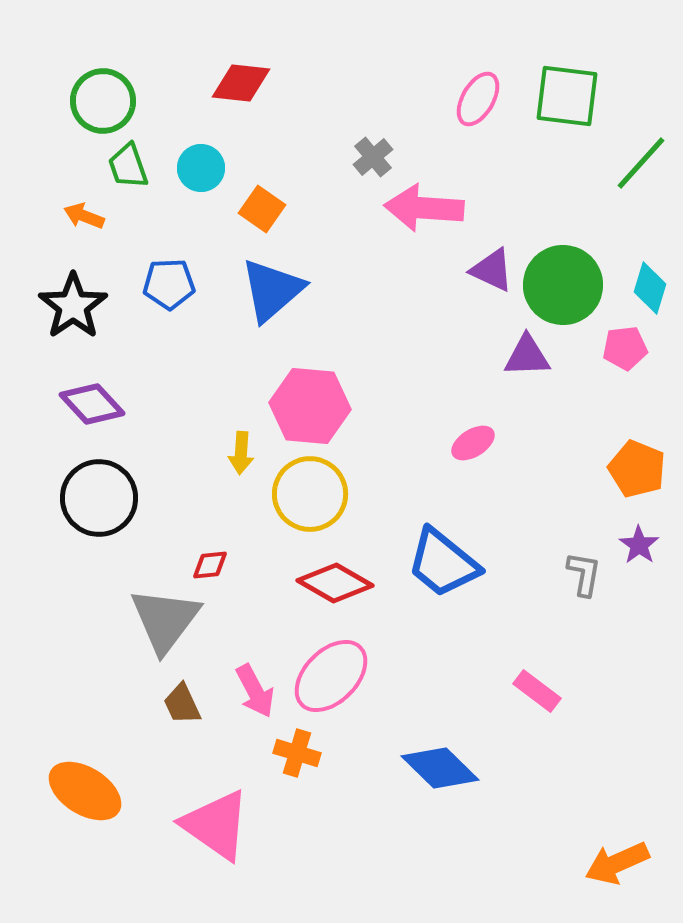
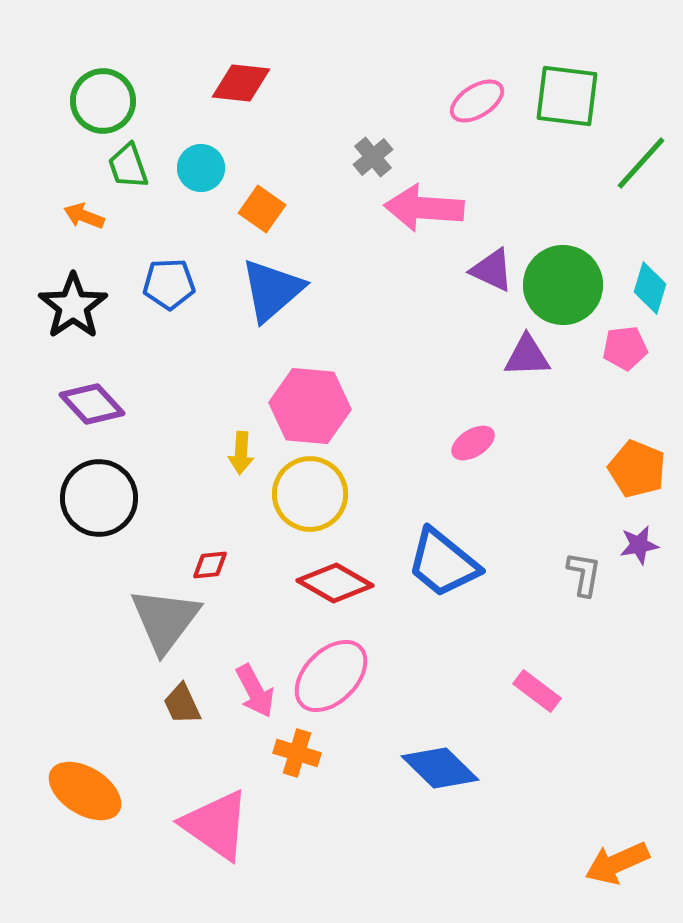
pink ellipse at (478, 99): moved 1 px left, 2 px down; rotated 28 degrees clockwise
purple star at (639, 545): rotated 27 degrees clockwise
